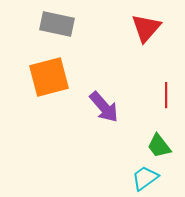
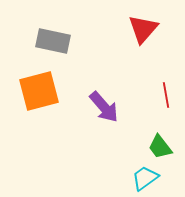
gray rectangle: moved 4 px left, 17 px down
red triangle: moved 3 px left, 1 px down
orange square: moved 10 px left, 14 px down
red line: rotated 10 degrees counterclockwise
green trapezoid: moved 1 px right, 1 px down
